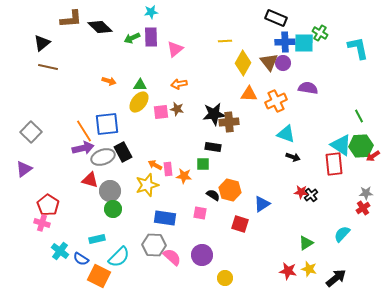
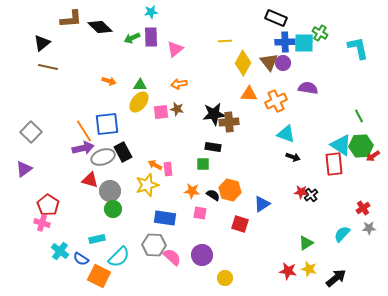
orange star at (184, 176): moved 8 px right, 15 px down
gray star at (366, 193): moved 3 px right, 35 px down
